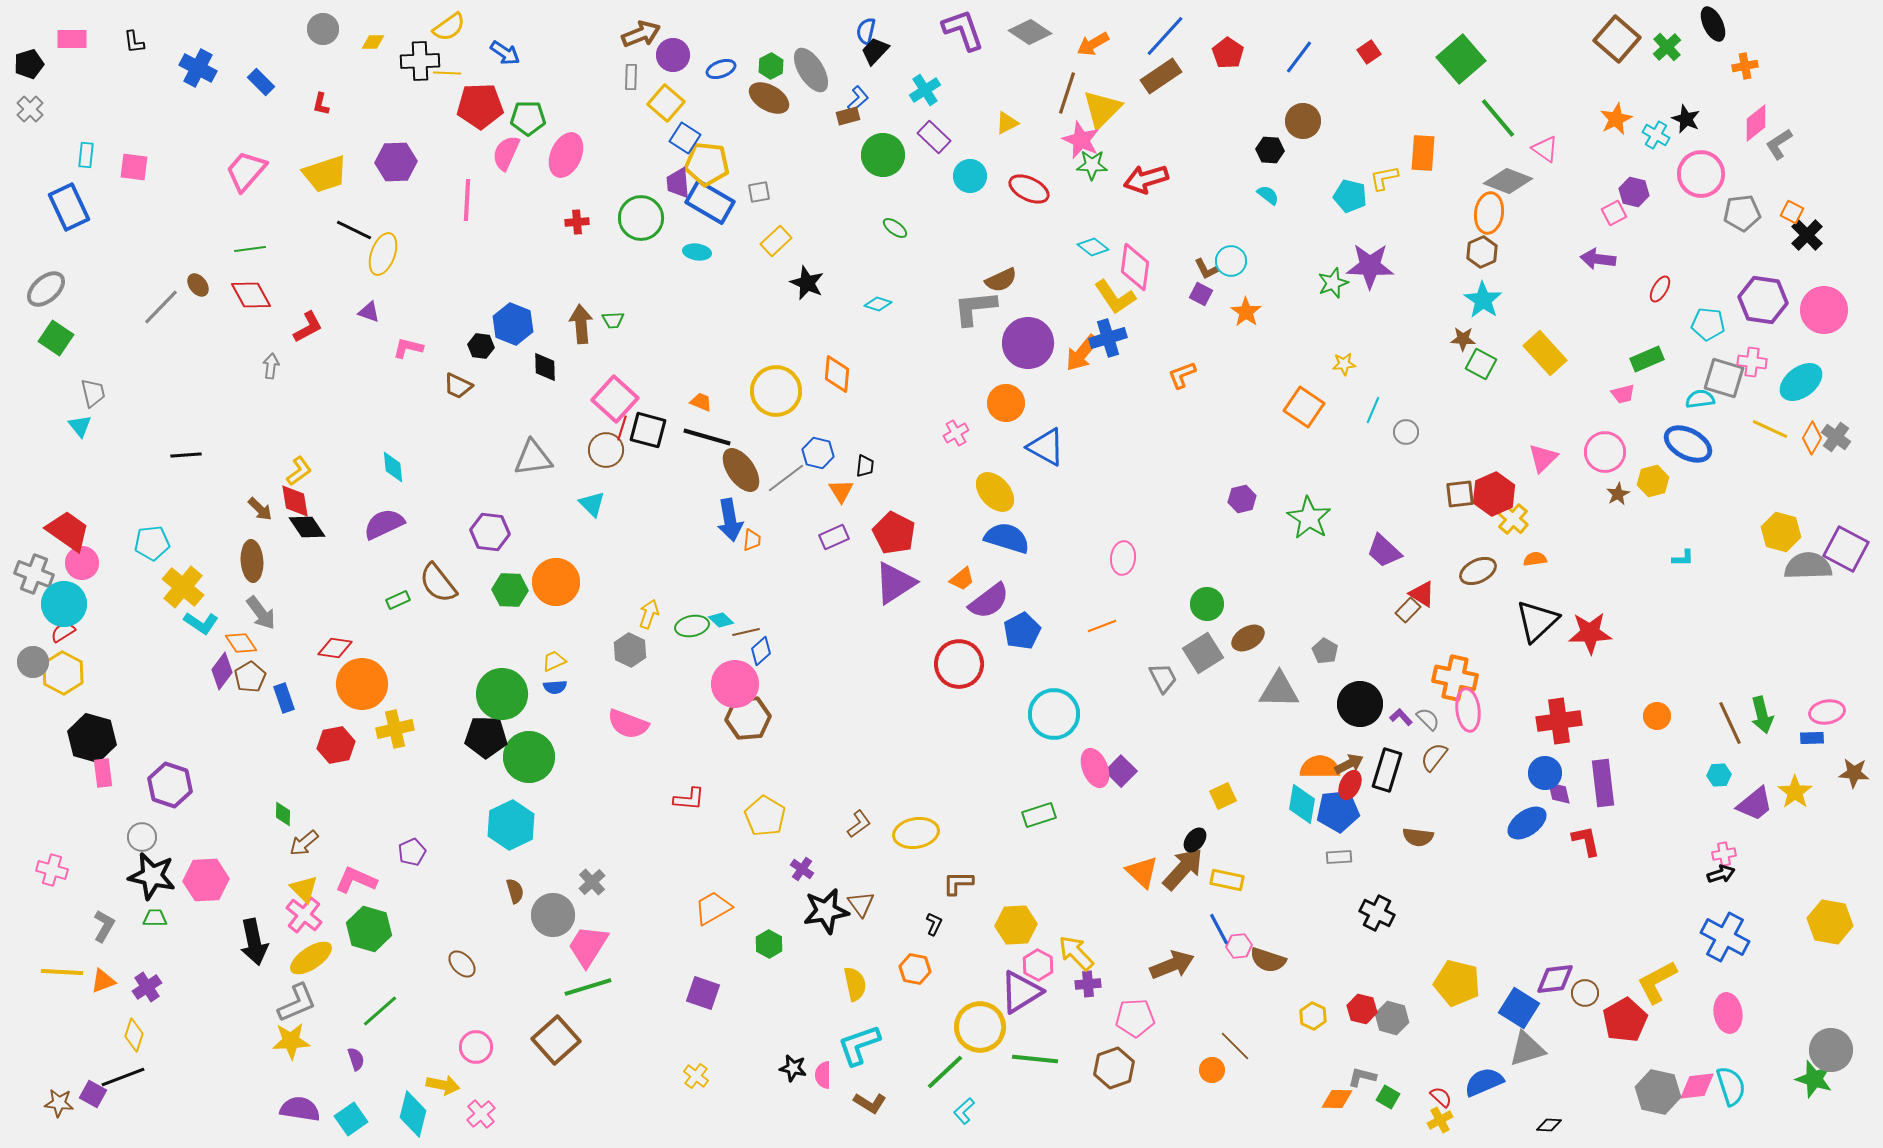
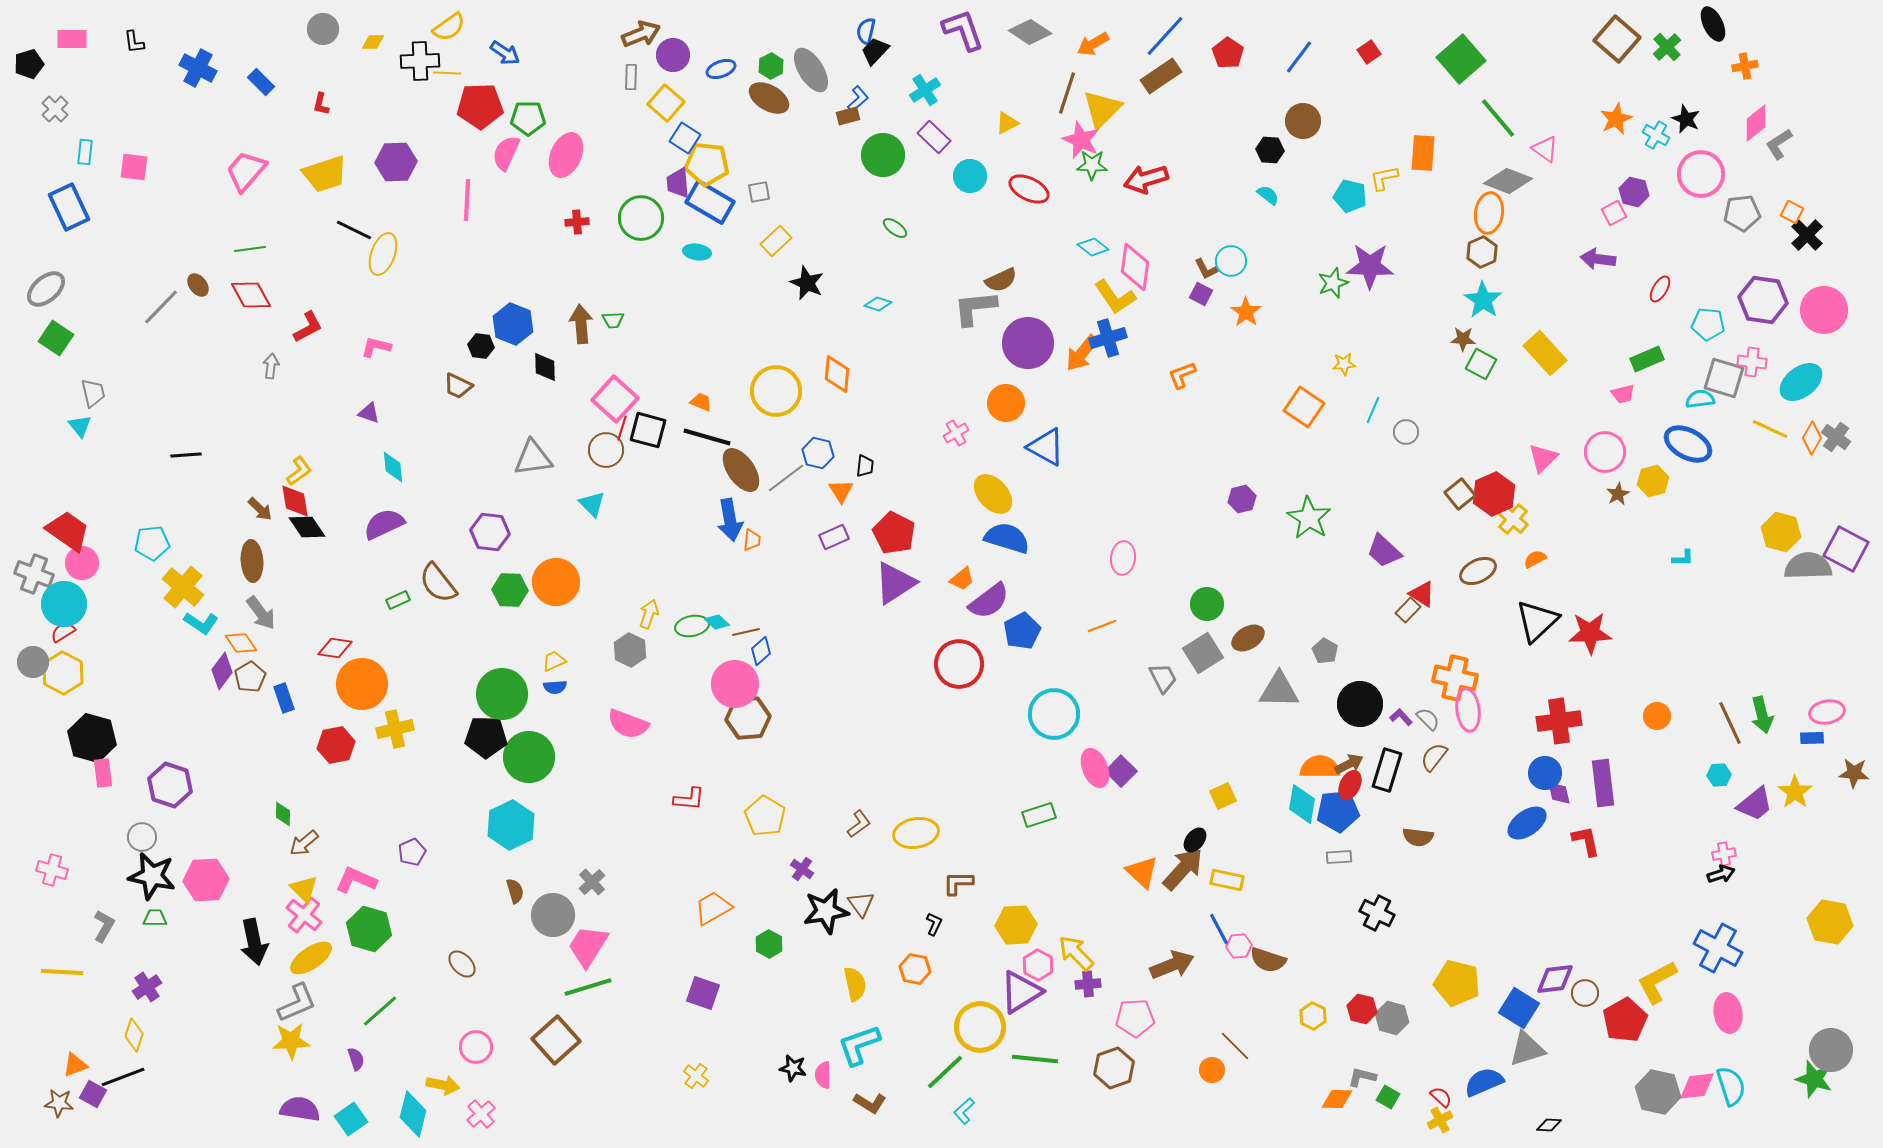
gray cross at (30, 109): moved 25 px right
cyan rectangle at (86, 155): moved 1 px left, 3 px up
purple triangle at (369, 312): moved 101 px down
pink L-shape at (408, 348): moved 32 px left, 1 px up
yellow ellipse at (995, 492): moved 2 px left, 2 px down
brown square at (1460, 494): rotated 32 degrees counterclockwise
orange semicircle at (1535, 559): rotated 20 degrees counterclockwise
cyan diamond at (721, 620): moved 4 px left, 2 px down
blue cross at (1725, 937): moved 7 px left, 11 px down
orange triangle at (103, 981): moved 28 px left, 84 px down
